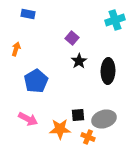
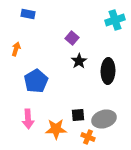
pink arrow: rotated 60 degrees clockwise
orange star: moved 4 px left
